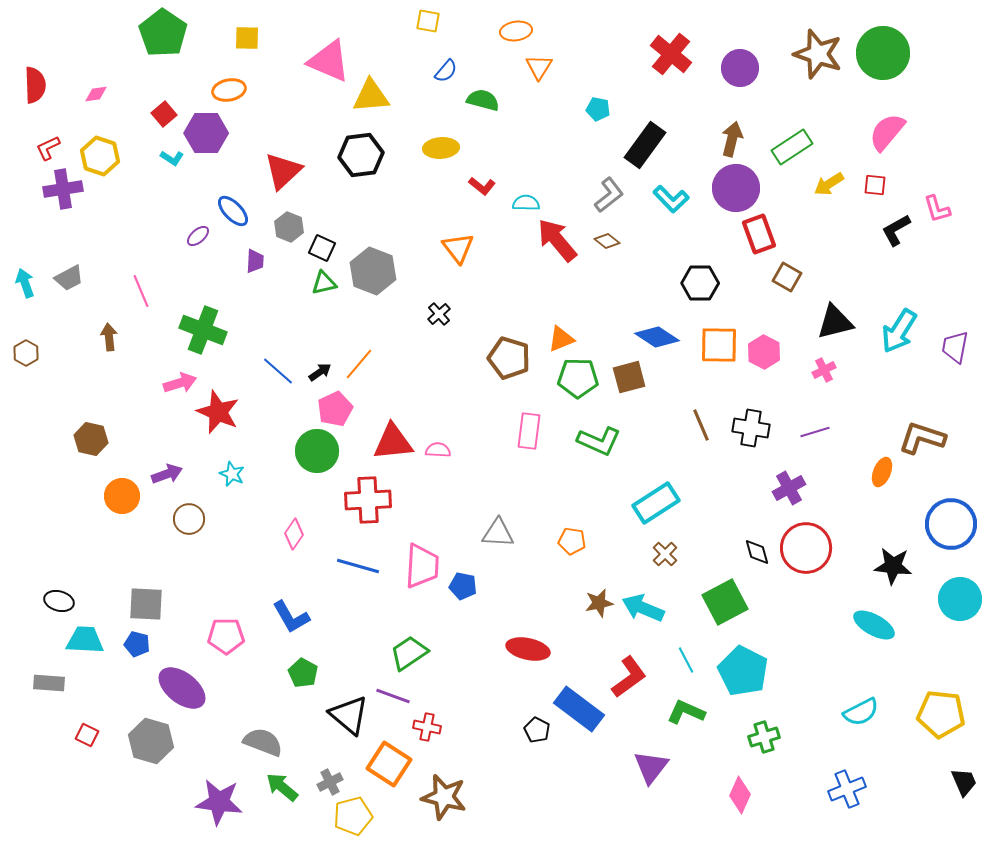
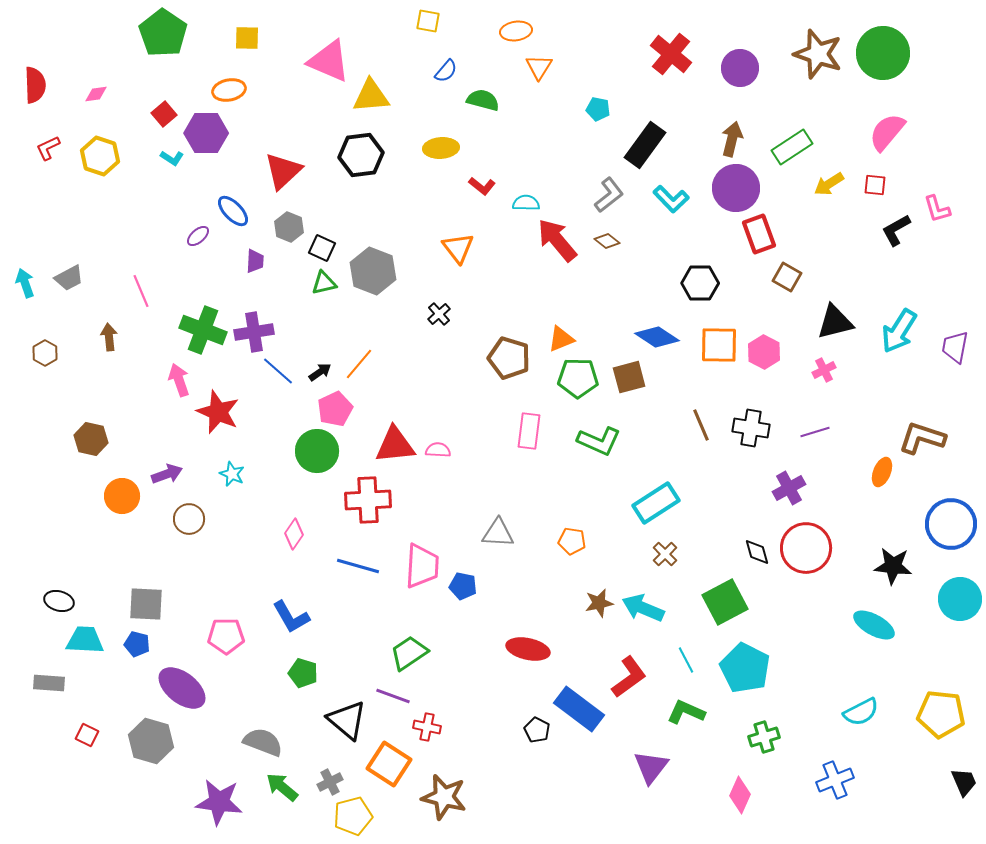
purple cross at (63, 189): moved 191 px right, 143 px down
brown hexagon at (26, 353): moved 19 px right
pink arrow at (180, 383): moved 1 px left, 3 px up; rotated 92 degrees counterclockwise
red triangle at (393, 442): moved 2 px right, 3 px down
cyan pentagon at (743, 671): moved 2 px right, 3 px up
green pentagon at (303, 673): rotated 12 degrees counterclockwise
black triangle at (349, 715): moved 2 px left, 5 px down
blue cross at (847, 789): moved 12 px left, 9 px up
